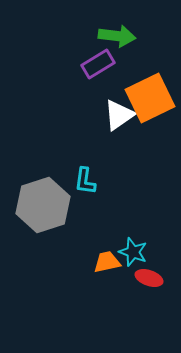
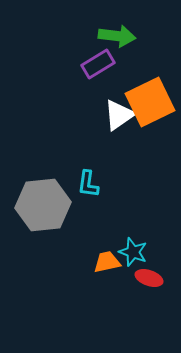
orange square: moved 4 px down
cyan L-shape: moved 3 px right, 3 px down
gray hexagon: rotated 12 degrees clockwise
